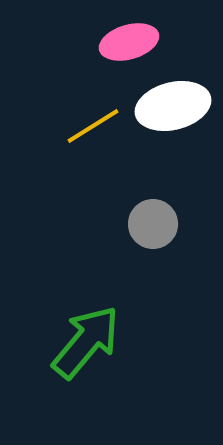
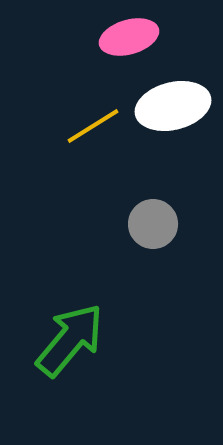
pink ellipse: moved 5 px up
green arrow: moved 16 px left, 2 px up
